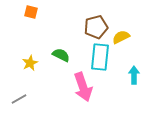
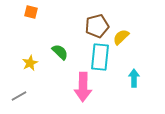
brown pentagon: moved 1 px right, 1 px up
yellow semicircle: rotated 18 degrees counterclockwise
green semicircle: moved 1 px left, 3 px up; rotated 18 degrees clockwise
cyan arrow: moved 3 px down
pink arrow: rotated 20 degrees clockwise
gray line: moved 3 px up
